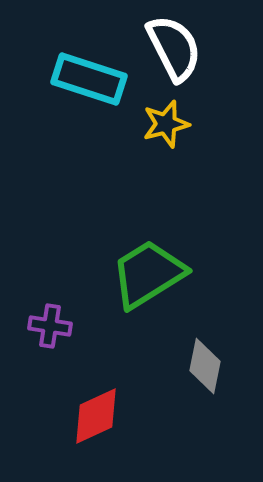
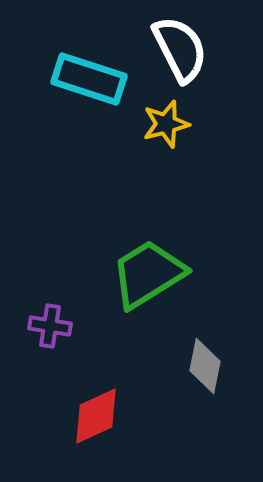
white semicircle: moved 6 px right, 1 px down
